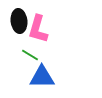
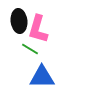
green line: moved 6 px up
